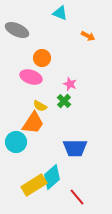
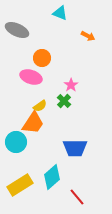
pink star: moved 1 px right, 1 px down; rotated 16 degrees clockwise
yellow semicircle: rotated 64 degrees counterclockwise
yellow rectangle: moved 14 px left
